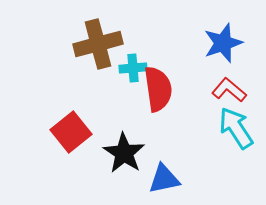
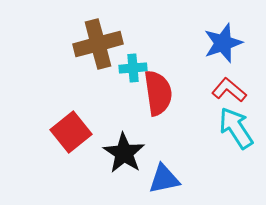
red semicircle: moved 4 px down
